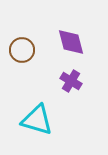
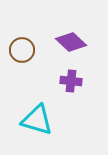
purple diamond: rotated 32 degrees counterclockwise
purple cross: rotated 25 degrees counterclockwise
